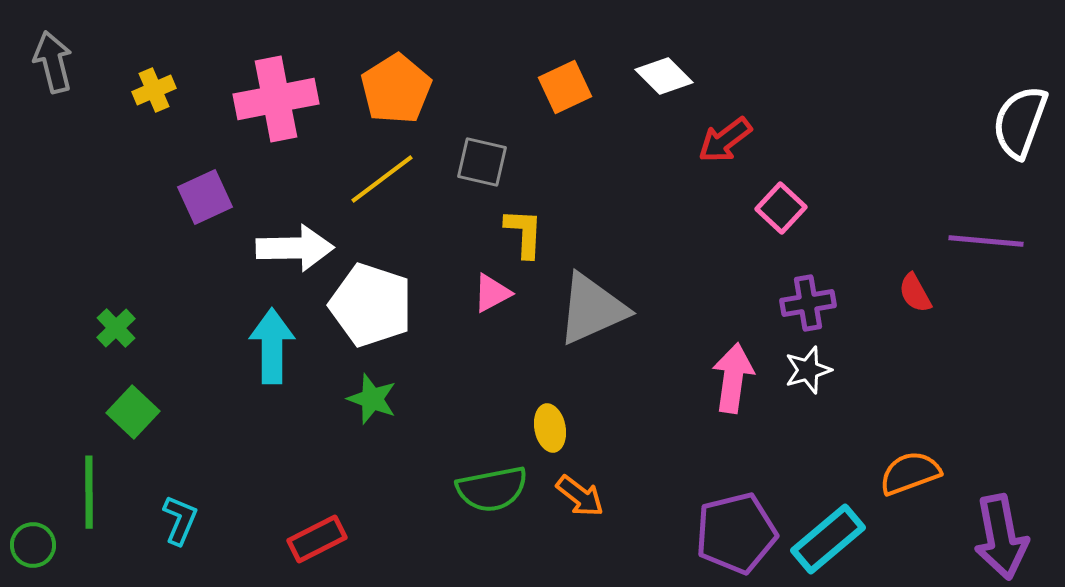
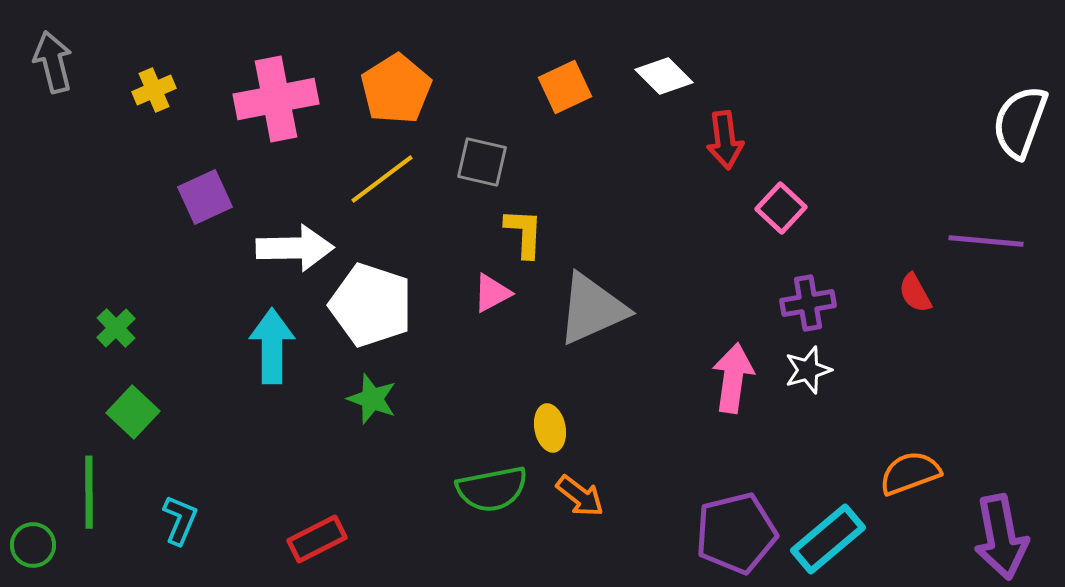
red arrow: rotated 60 degrees counterclockwise
